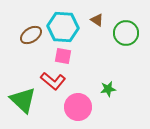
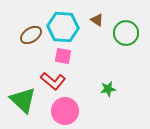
pink circle: moved 13 px left, 4 px down
